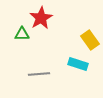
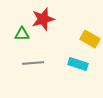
red star: moved 2 px right, 1 px down; rotated 15 degrees clockwise
yellow rectangle: moved 1 px up; rotated 24 degrees counterclockwise
gray line: moved 6 px left, 11 px up
